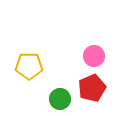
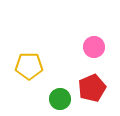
pink circle: moved 9 px up
